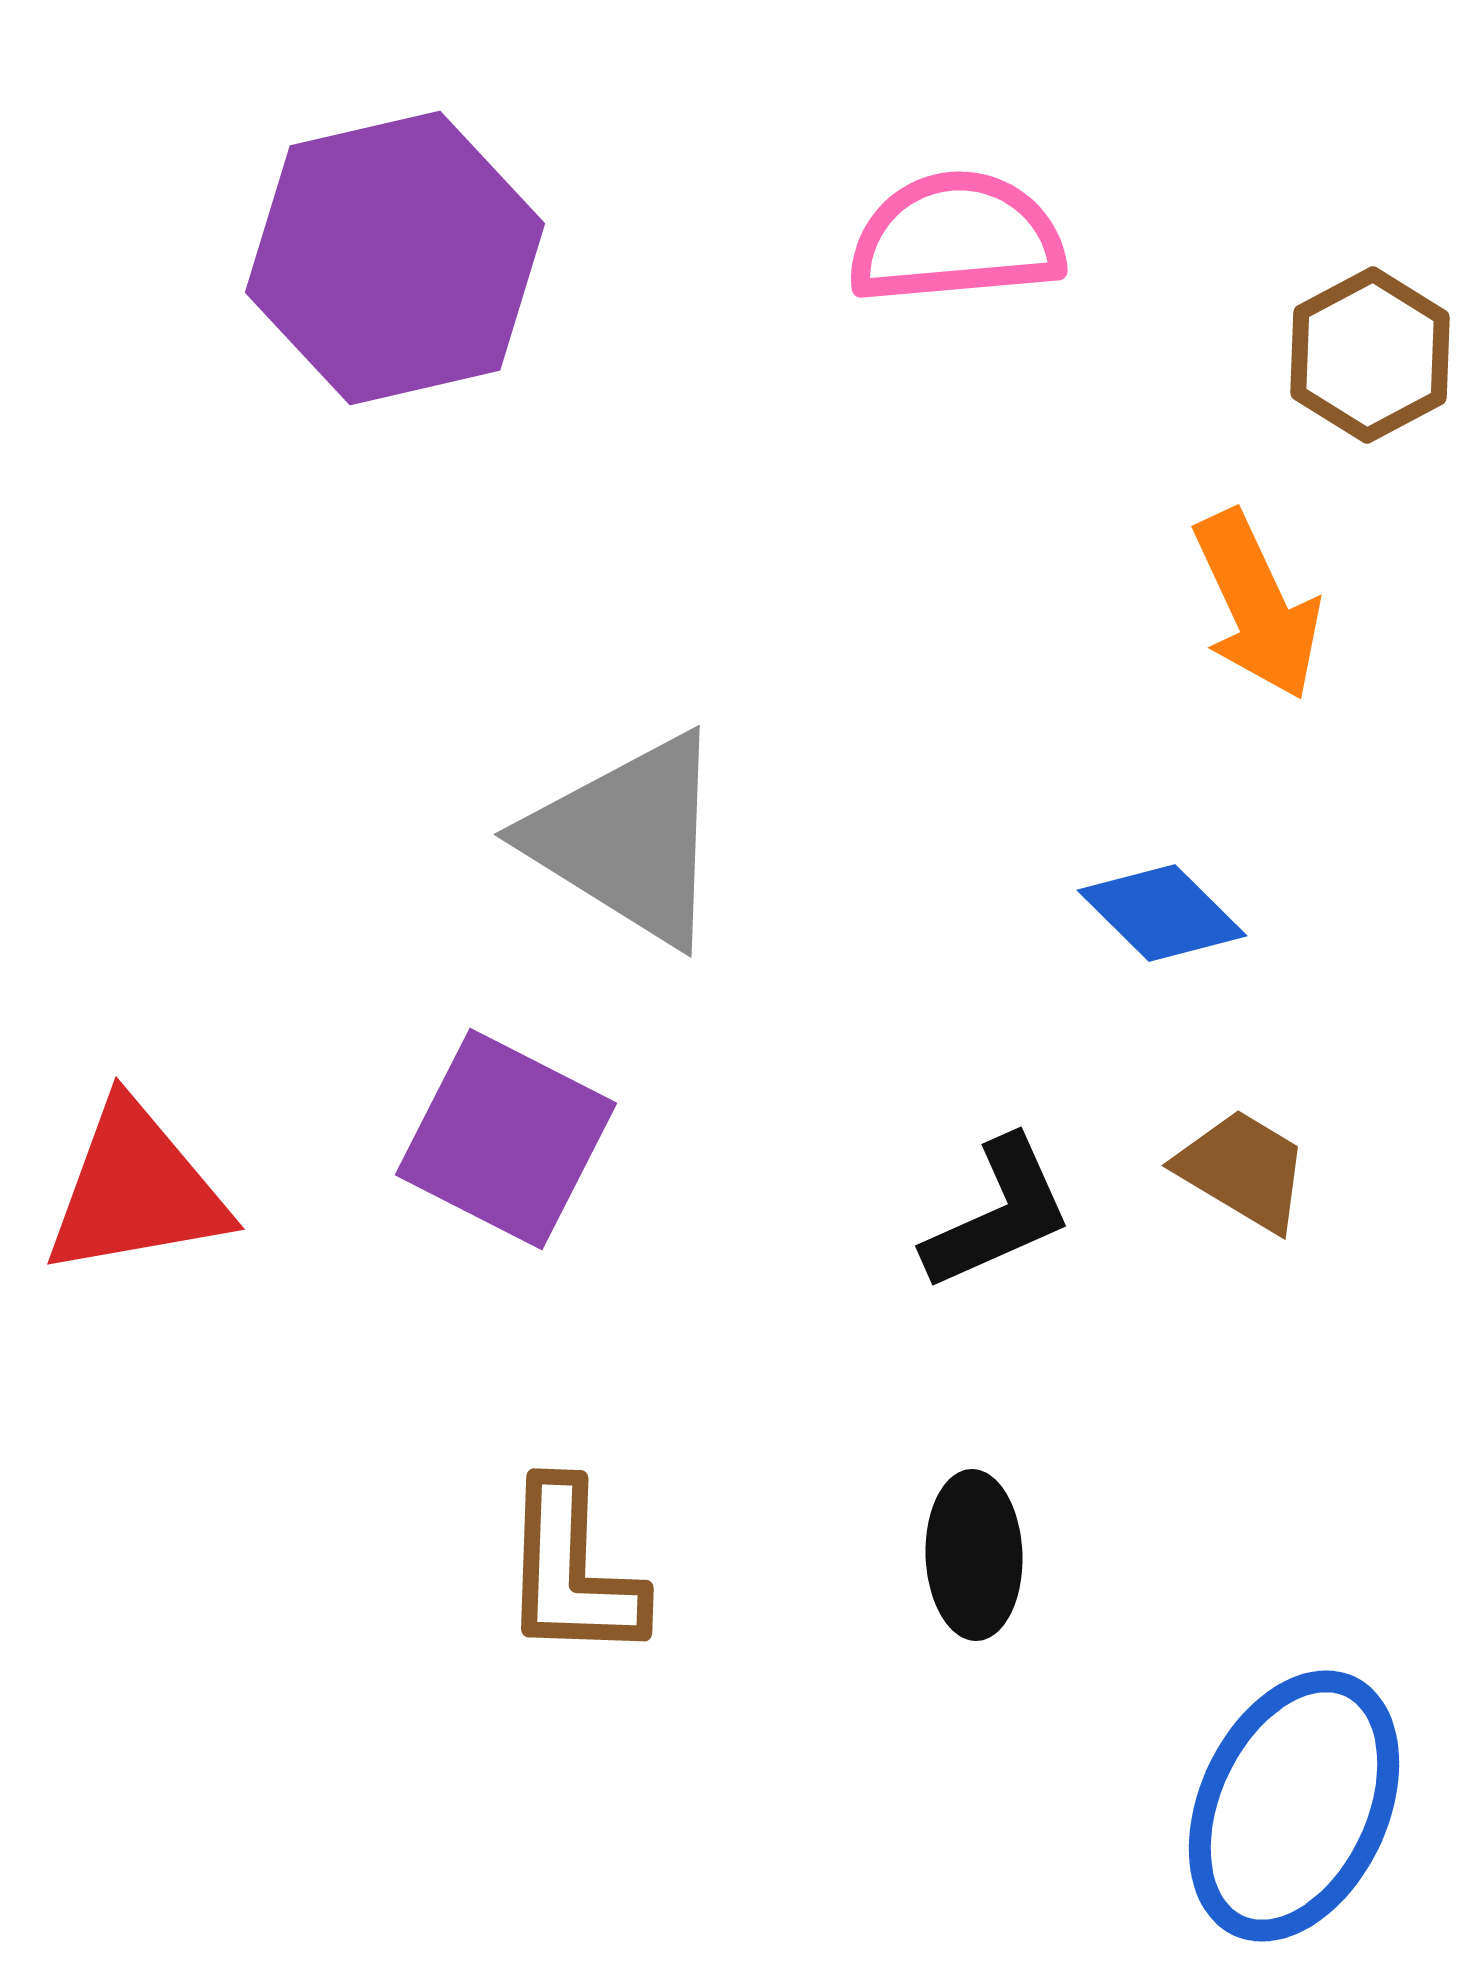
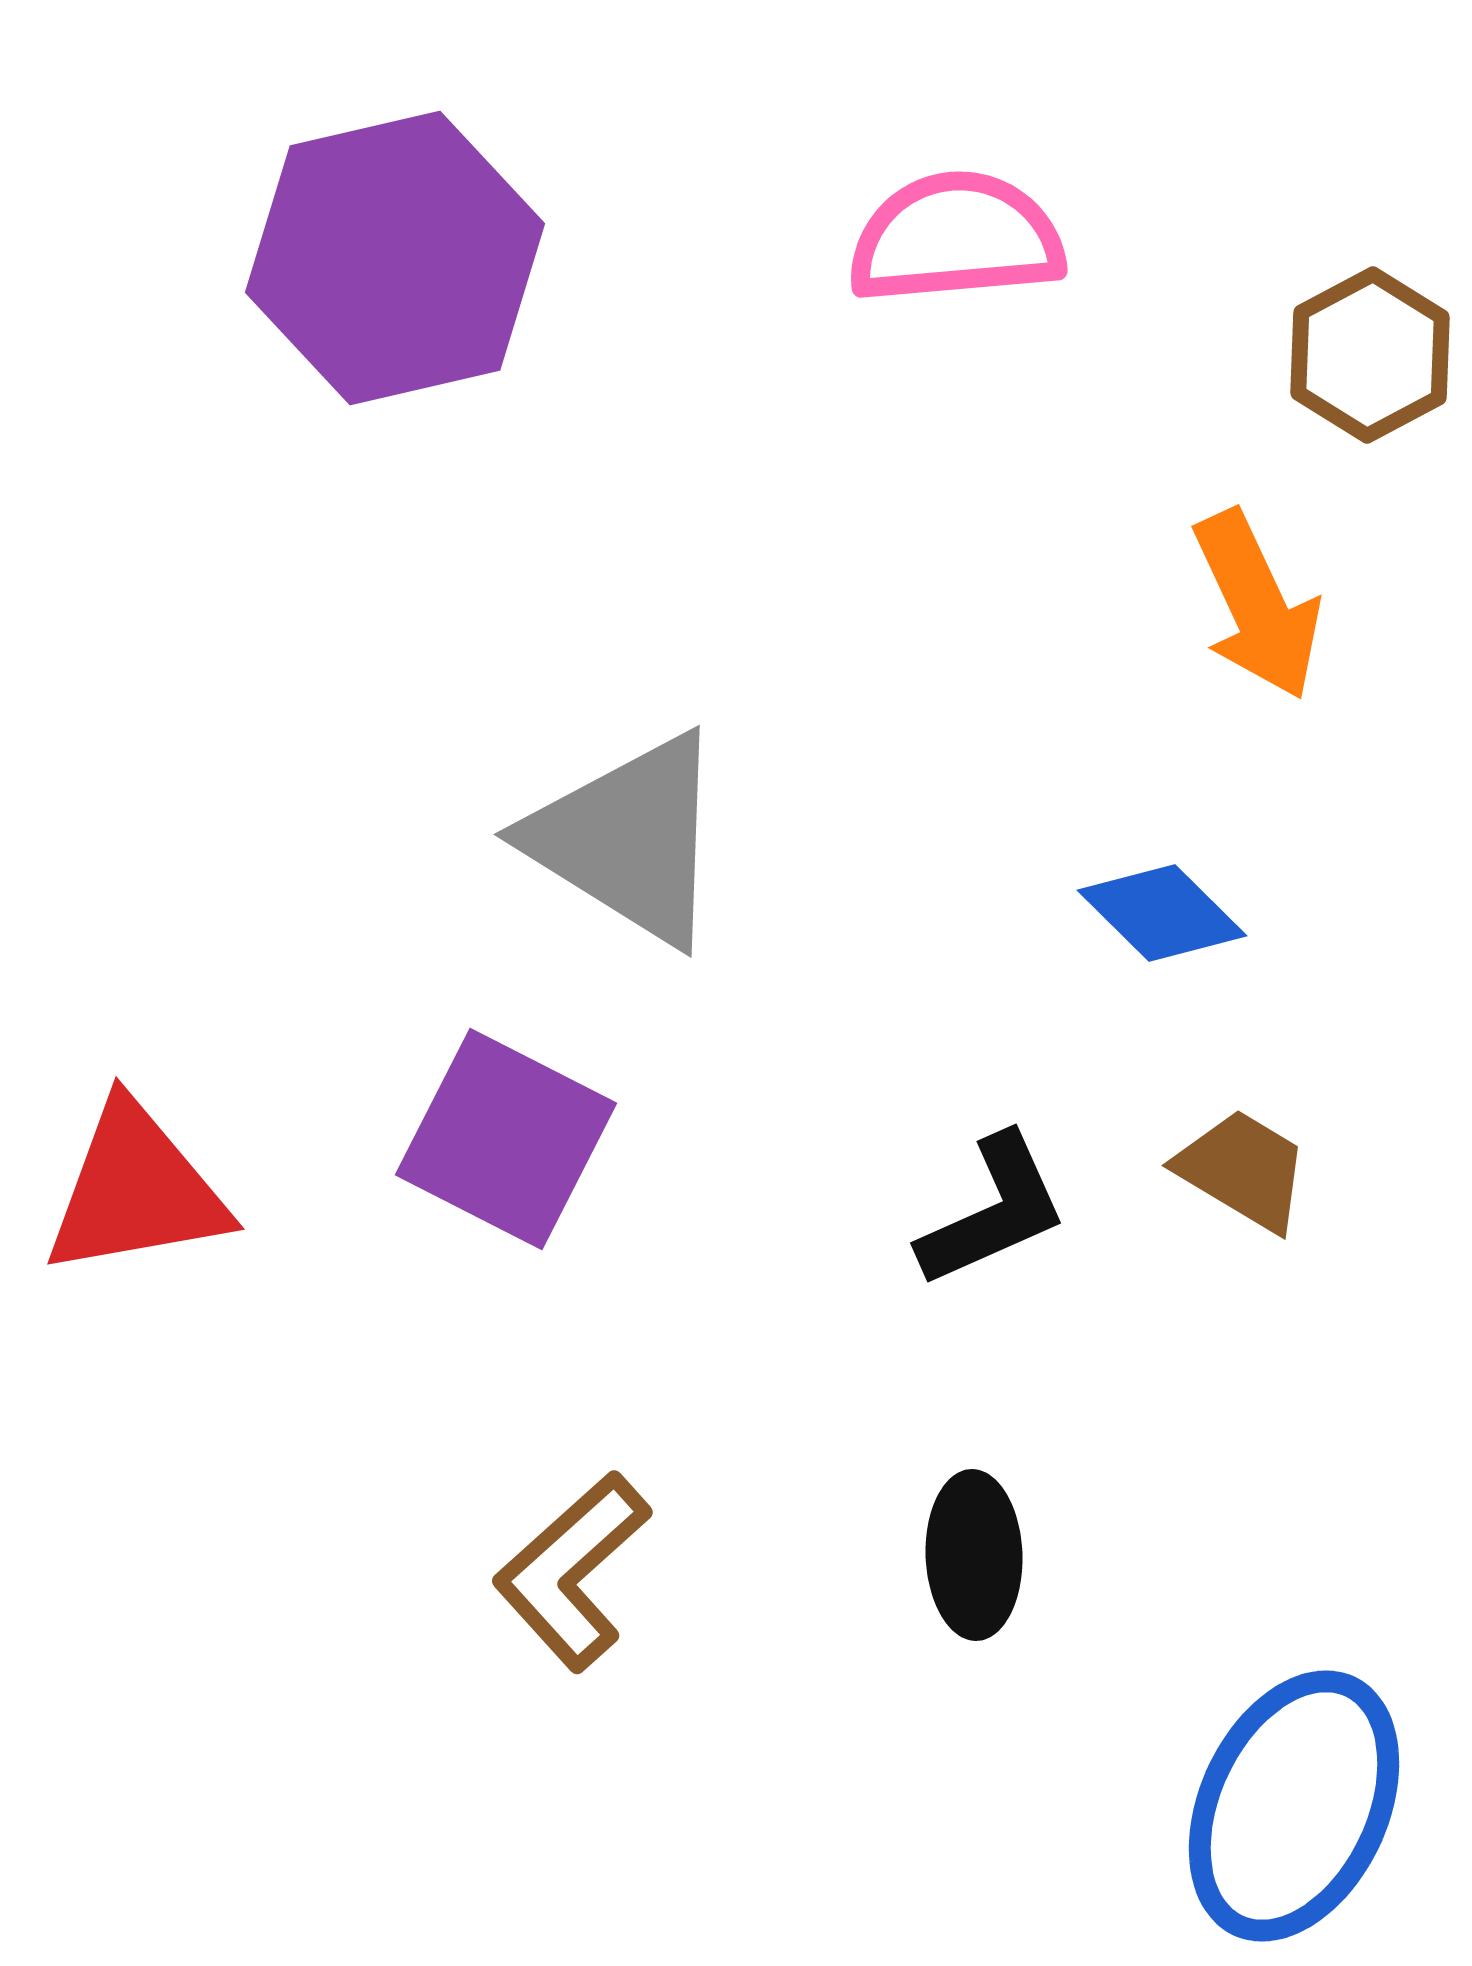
black L-shape: moved 5 px left, 3 px up
brown L-shape: rotated 46 degrees clockwise
